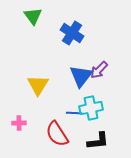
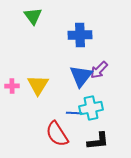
blue cross: moved 8 px right, 2 px down; rotated 35 degrees counterclockwise
pink cross: moved 7 px left, 37 px up
